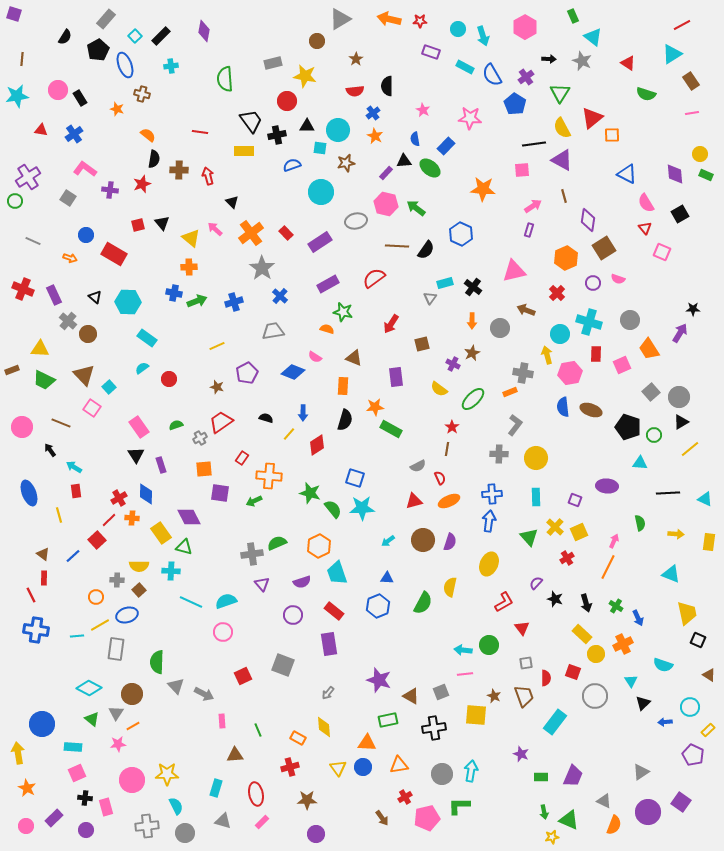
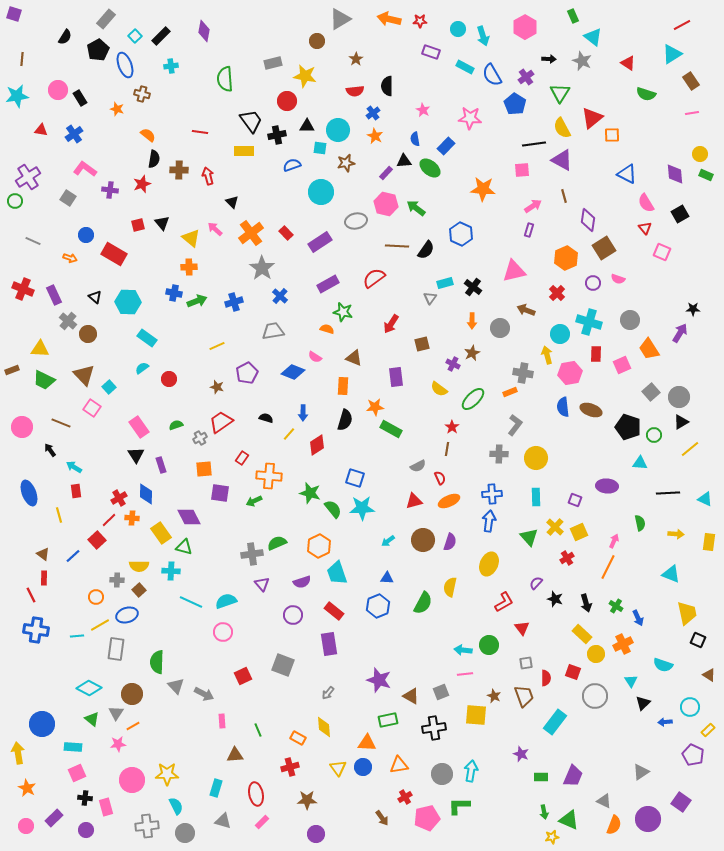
purple circle at (648, 812): moved 7 px down
